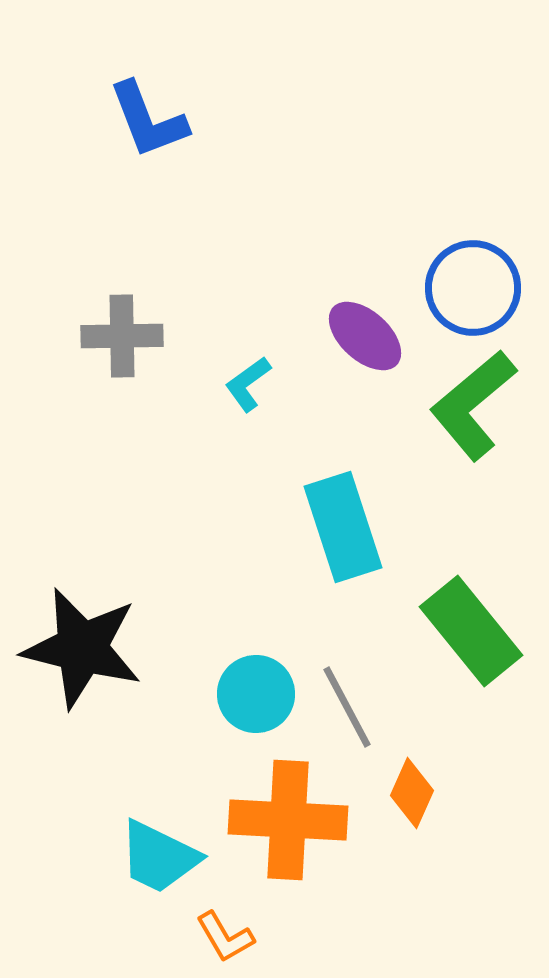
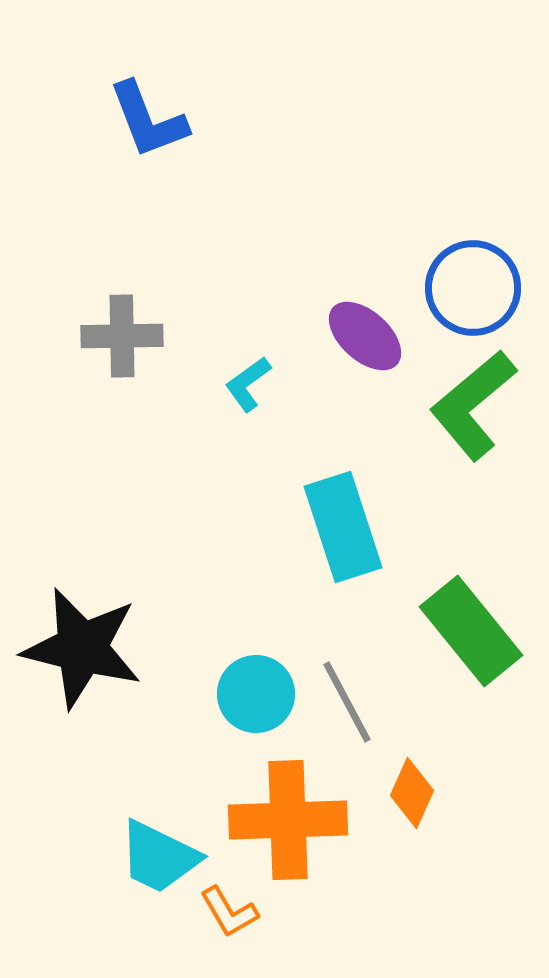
gray line: moved 5 px up
orange cross: rotated 5 degrees counterclockwise
orange L-shape: moved 4 px right, 25 px up
